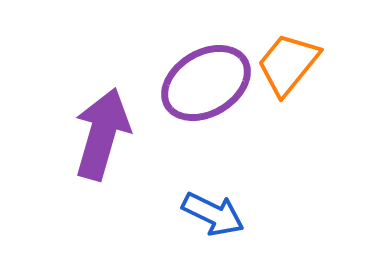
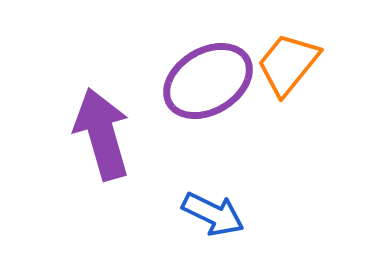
purple ellipse: moved 2 px right, 2 px up
purple arrow: rotated 32 degrees counterclockwise
